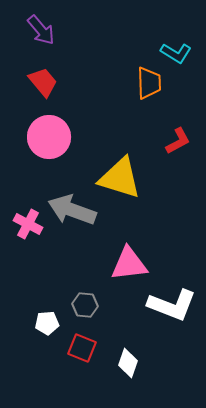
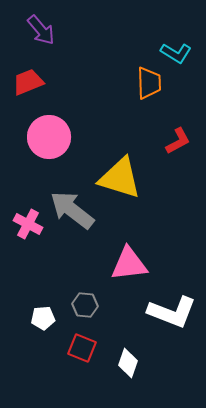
red trapezoid: moved 15 px left; rotated 72 degrees counterclockwise
gray arrow: rotated 18 degrees clockwise
white L-shape: moved 7 px down
white pentagon: moved 4 px left, 5 px up
